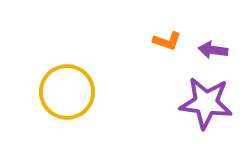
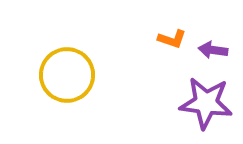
orange L-shape: moved 5 px right, 2 px up
yellow circle: moved 17 px up
